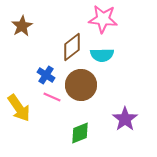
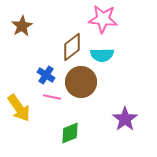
brown circle: moved 3 px up
pink line: rotated 12 degrees counterclockwise
green diamond: moved 10 px left
